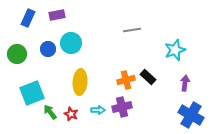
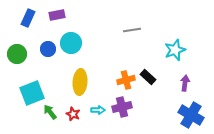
red star: moved 2 px right
